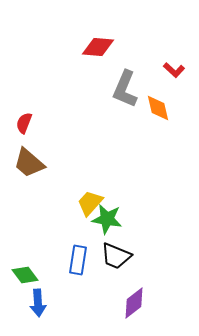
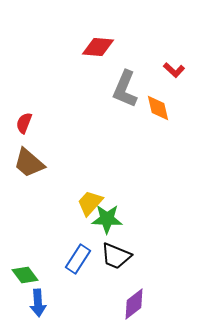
green star: rotated 8 degrees counterclockwise
blue rectangle: moved 1 px up; rotated 24 degrees clockwise
purple diamond: moved 1 px down
